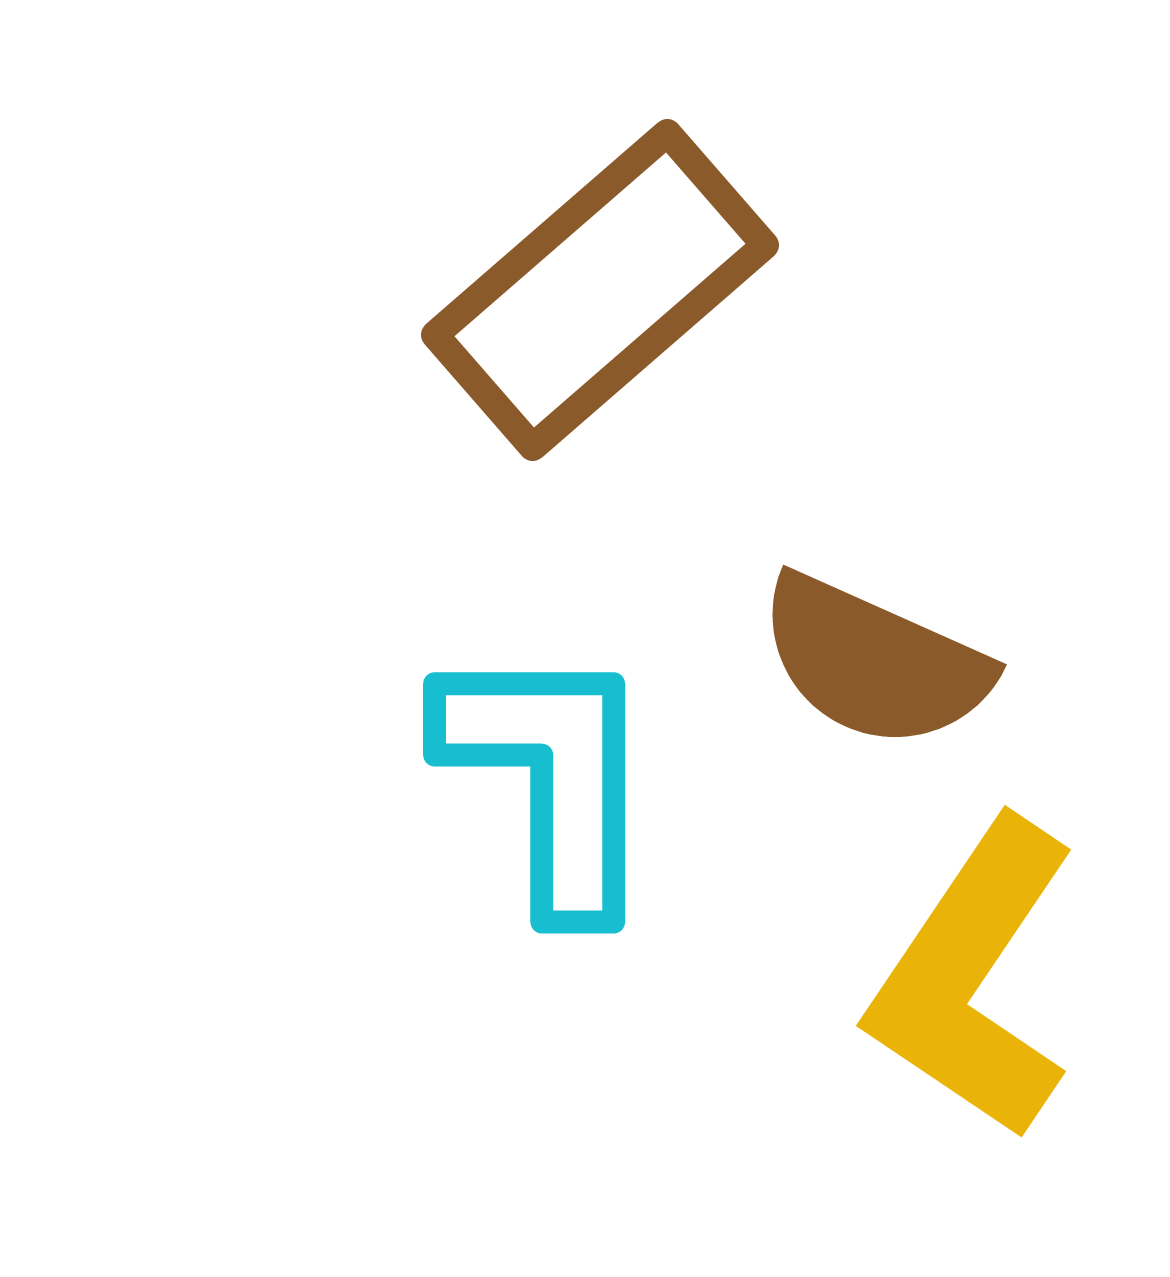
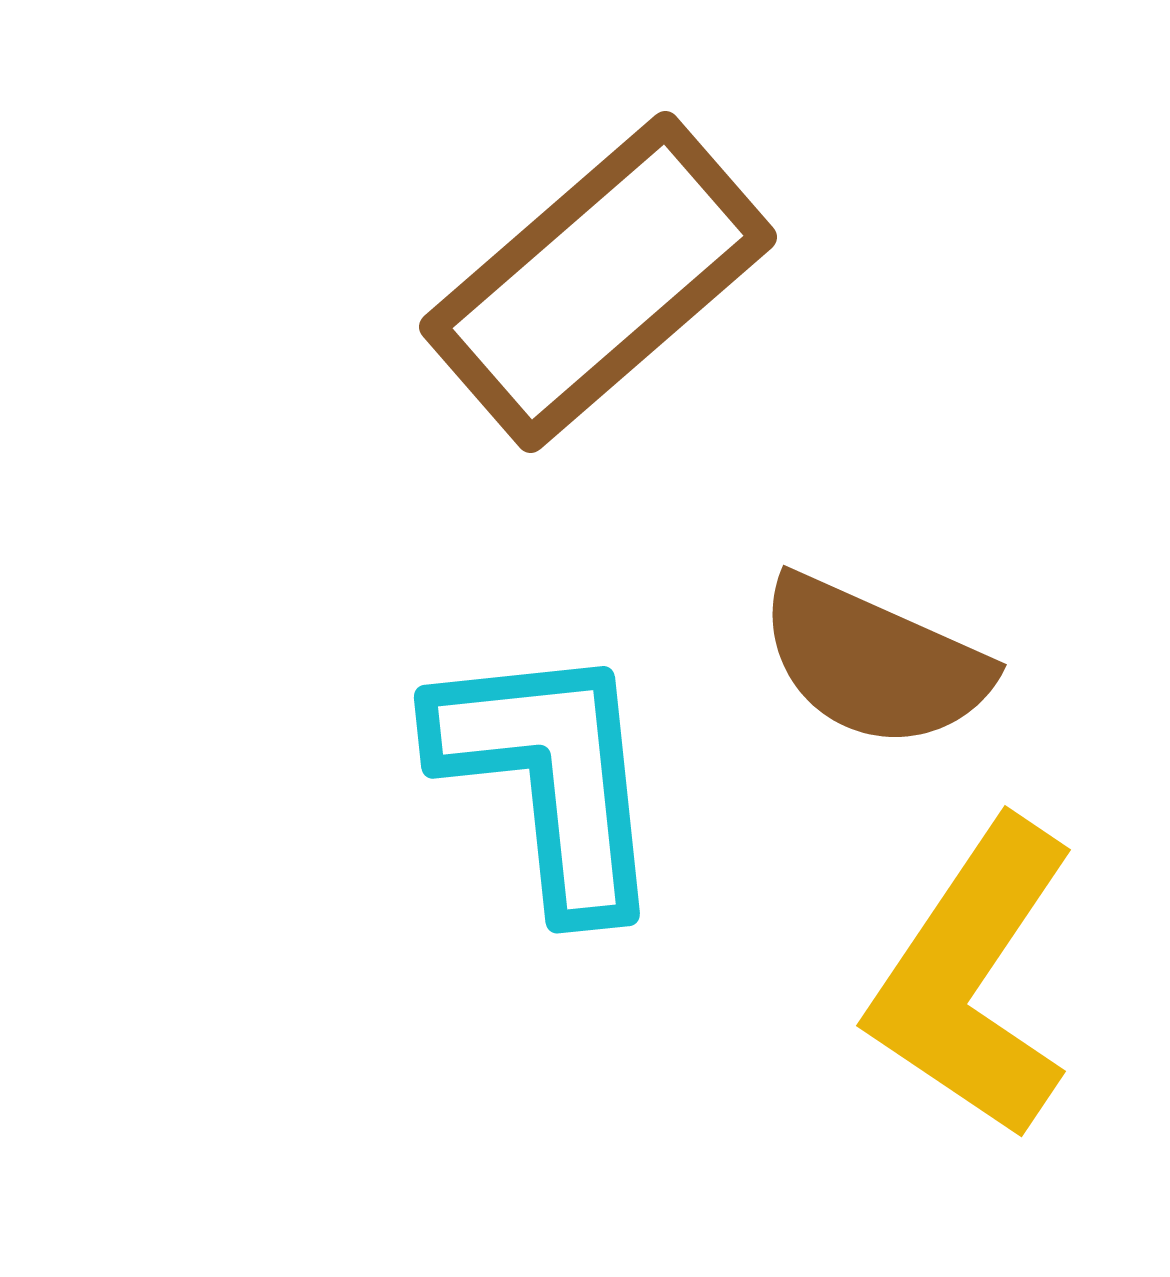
brown rectangle: moved 2 px left, 8 px up
cyan L-shape: rotated 6 degrees counterclockwise
